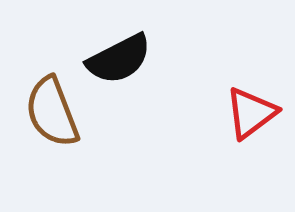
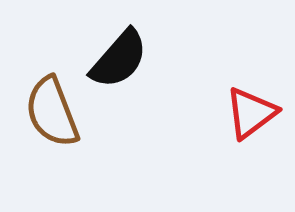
black semicircle: rotated 22 degrees counterclockwise
